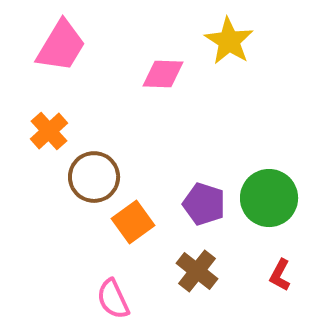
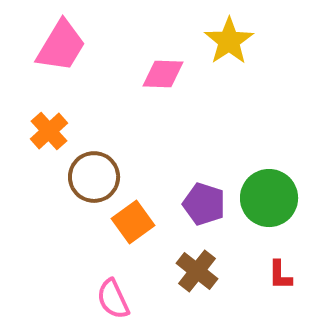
yellow star: rotated 6 degrees clockwise
red L-shape: rotated 28 degrees counterclockwise
